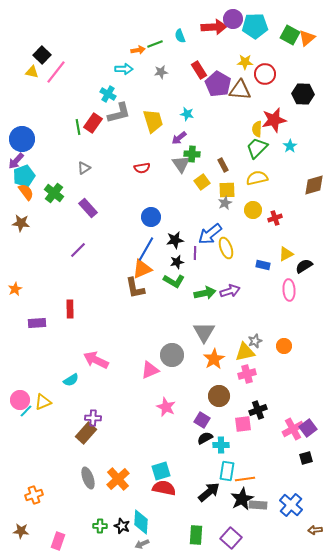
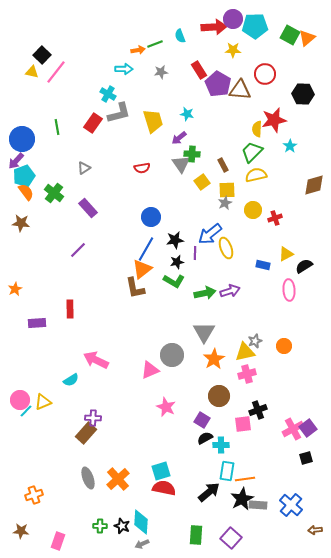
yellow star at (245, 62): moved 12 px left, 12 px up
green line at (78, 127): moved 21 px left
green trapezoid at (257, 148): moved 5 px left, 4 px down
yellow semicircle at (257, 178): moved 1 px left, 3 px up
orange triangle at (142, 269): rotated 15 degrees counterclockwise
